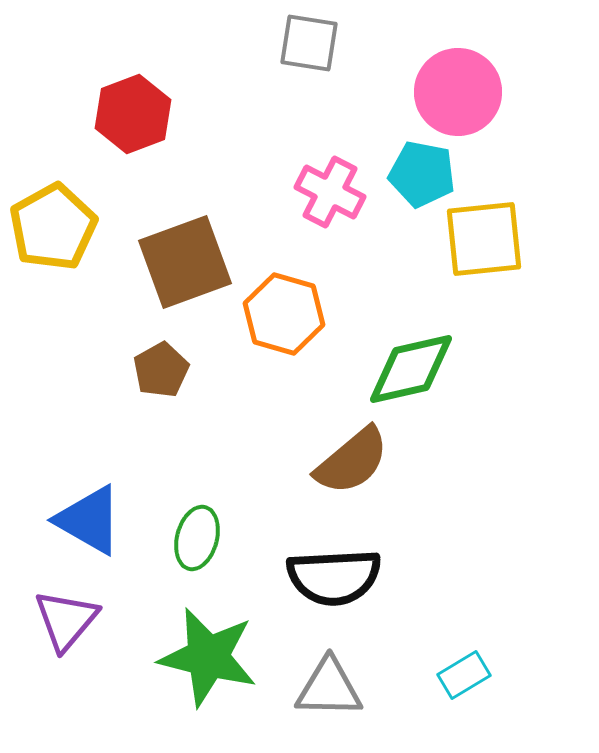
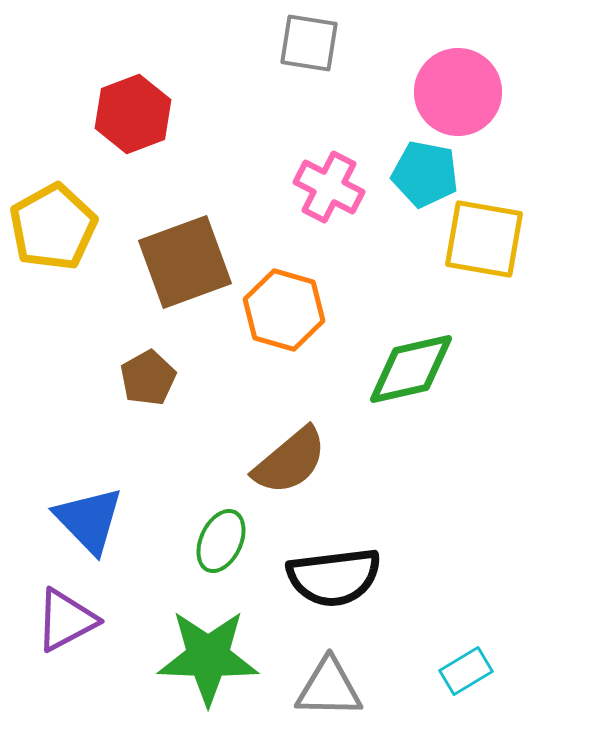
cyan pentagon: moved 3 px right
pink cross: moved 1 px left, 5 px up
yellow square: rotated 16 degrees clockwise
orange hexagon: moved 4 px up
brown pentagon: moved 13 px left, 8 px down
brown semicircle: moved 62 px left
blue triangle: rotated 16 degrees clockwise
green ellipse: moved 24 px right, 3 px down; rotated 10 degrees clockwise
black semicircle: rotated 4 degrees counterclockwise
purple triangle: rotated 22 degrees clockwise
green star: rotated 12 degrees counterclockwise
cyan rectangle: moved 2 px right, 4 px up
